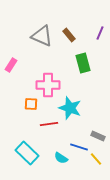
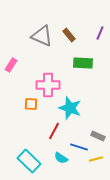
green rectangle: rotated 72 degrees counterclockwise
red line: moved 5 px right, 7 px down; rotated 54 degrees counterclockwise
cyan rectangle: moved 2 px right, 8 px down
yellow line: rotated 64 degrees counterclockwise
